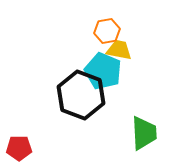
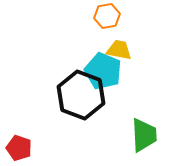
orange hexagon: moved 15 px up
green trapezoid: moved 2 px down
red pentagon: rotated 20 degrees clockwise
